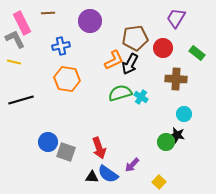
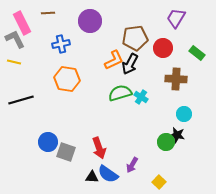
blue cross: moved 2 px up
purple arrow: rotated 14 degrees counterclockwise
